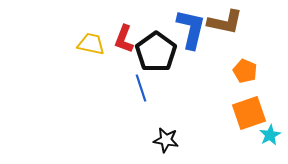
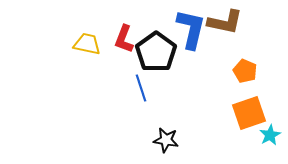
yellow trapezoid: moved 4 px left
